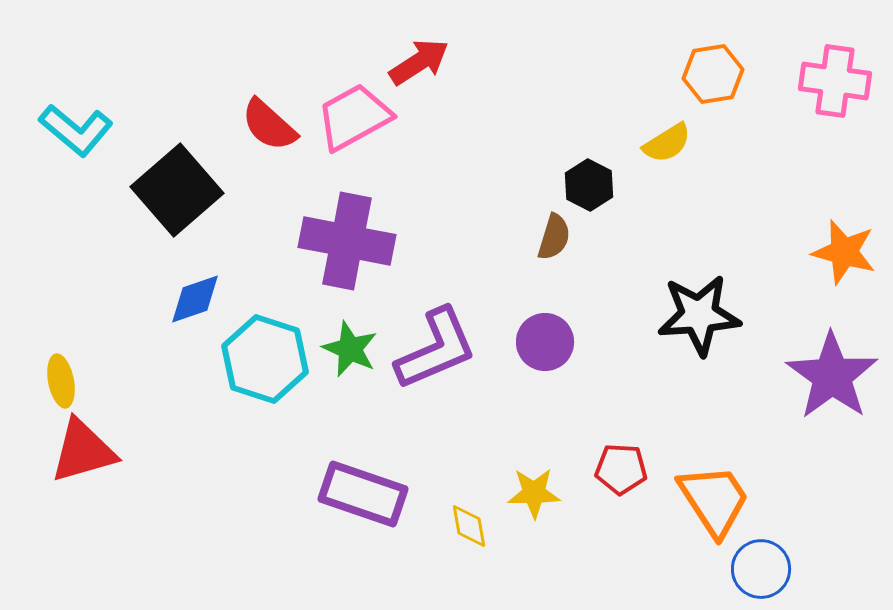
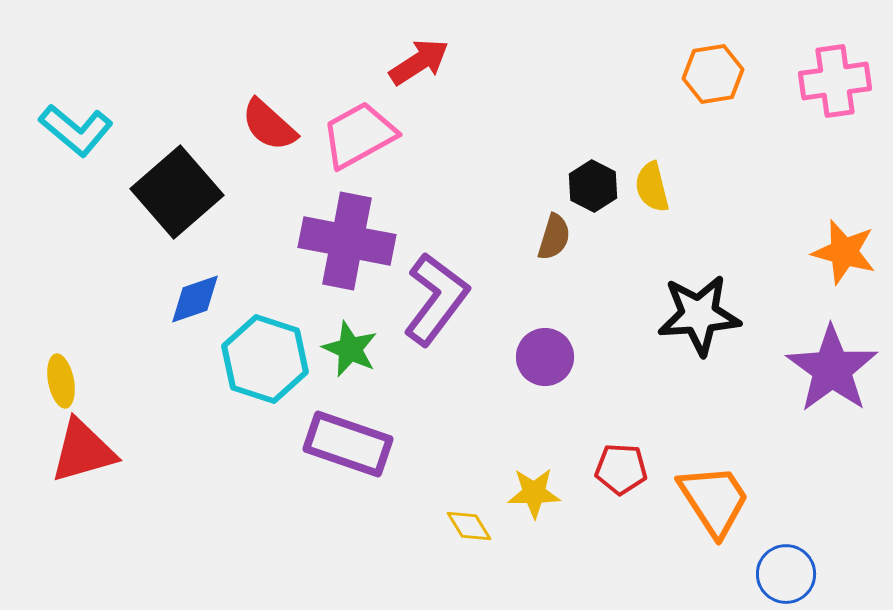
pink cross: rotated 16 degrees counterclockwise
pink trapezoid: moved 5 px right, 18 px down
yellow semicircle: moved 15 px left, 44 px down; rotated 108 degrees clockwise
black hexagon: moved 4 px right, 1 px down
black square: moved 2 px down
purple circle: moved 15 px down
purple L-shape: moved 50 px up; rotated 30 degrees counterclockwise
purple star: moved 7 px up
purple rectangle: moved 15 px left, 50 px up
yellow diamond: rotated 21 degrees counterclockwise
blue circle: moved 25 px right, 5 px down
